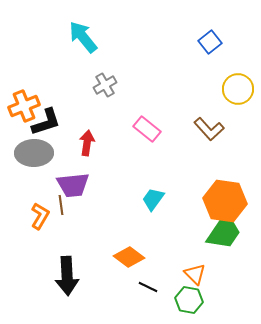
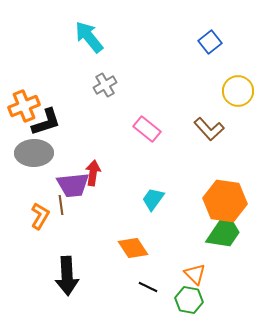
cyan arrow: moved 6 px right
yellow circle: moved 2 px down
red arrow: moved 6 px right, 30 px down
orange diamond: moved 4 px right, 9 px up; rotated 20 degrees clockwise
